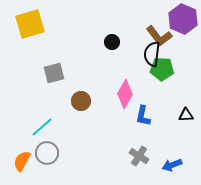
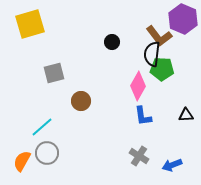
pink diamond: moved 13 px right, 8 px up
blue L-shape: rotated 20 degrees counterclockwise
